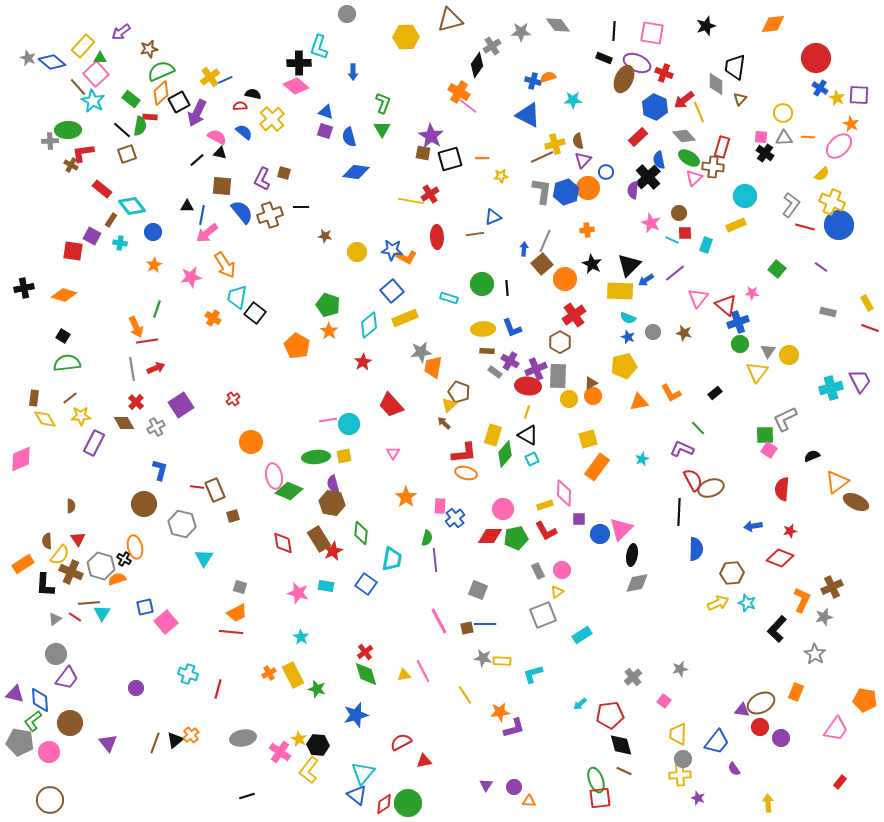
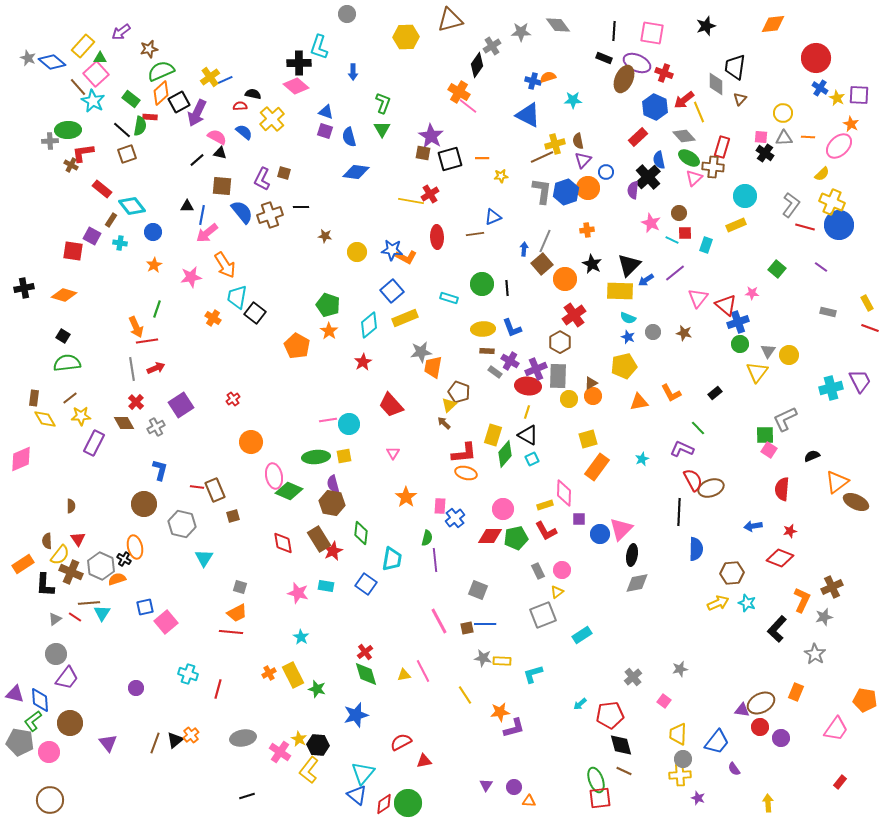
gray hexagon at (101, 566): rotated 8 degrees clockwise
